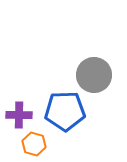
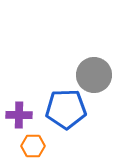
blue pentagon: moved 1 px right, 2 px up
orange hexagon: moved 1 px left, 2 px down; rotated 15 degrees counterclockwise
